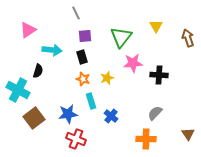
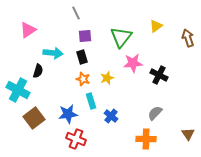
yellow triangle: rotated 24 degrees clockwise
cyan arrow: moved 1 px right, 3 px down
black cross: rotated 24 degrees clockwise
